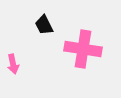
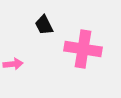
pink arrow: rotated 84 degrees counterclockwise
